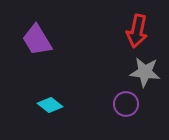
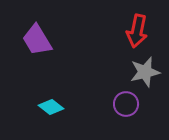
gray star: rotated 20 degrees counterclockwise
cyan diamond: moved 1 px right, 2 px down
